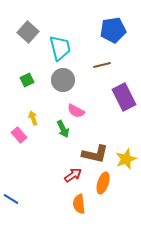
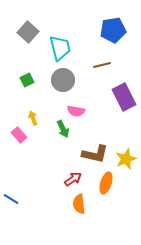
pink semicircle: rotated 18 degrees counterclockwise
red arrow: moved 4 px down
orange ellipse: moved 3 px right
